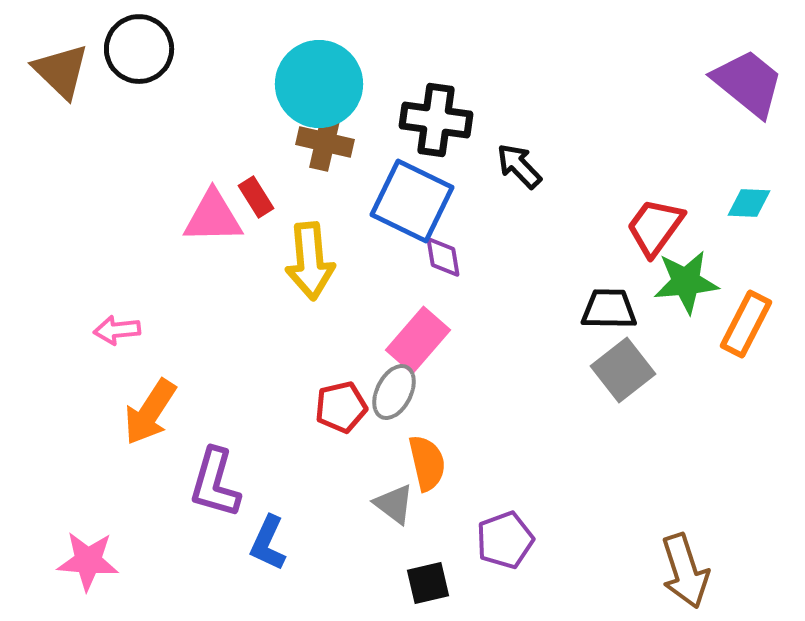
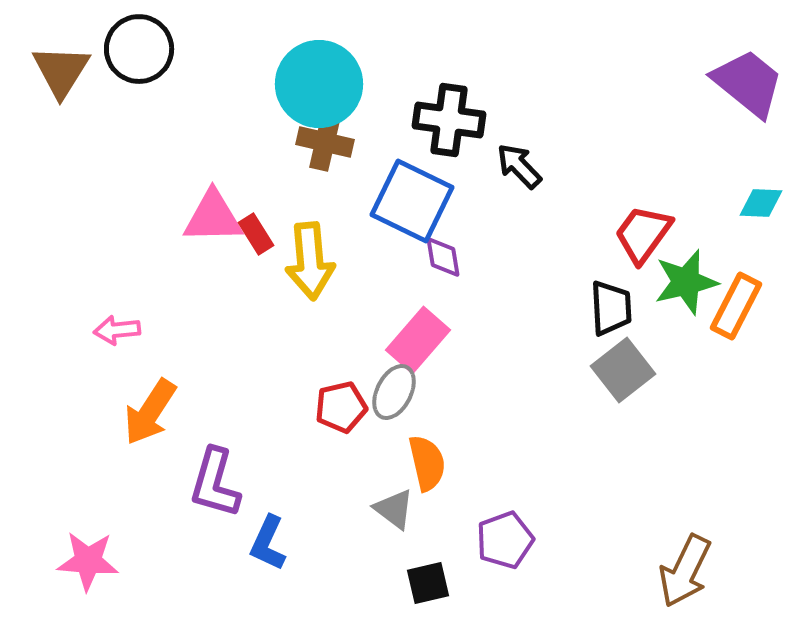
brown triangle: rotated 18 degrees clockwise
black cross: moved 13 px right
red rectangle: moved 37 px down
cyan diamond: moved 12 px right
red trapezoid: moved 12 px left, 7 px down
green star: rotated 8 degrees counterclockwise
black trapezoid: moved 2 px right, 1 px up; rotated 86 degrees clockwise
orange rectangle: moved 10 px left, 18 px up
gray triangle: moved 5 px down
brown arrow: rotated 44 degrees clockwise
